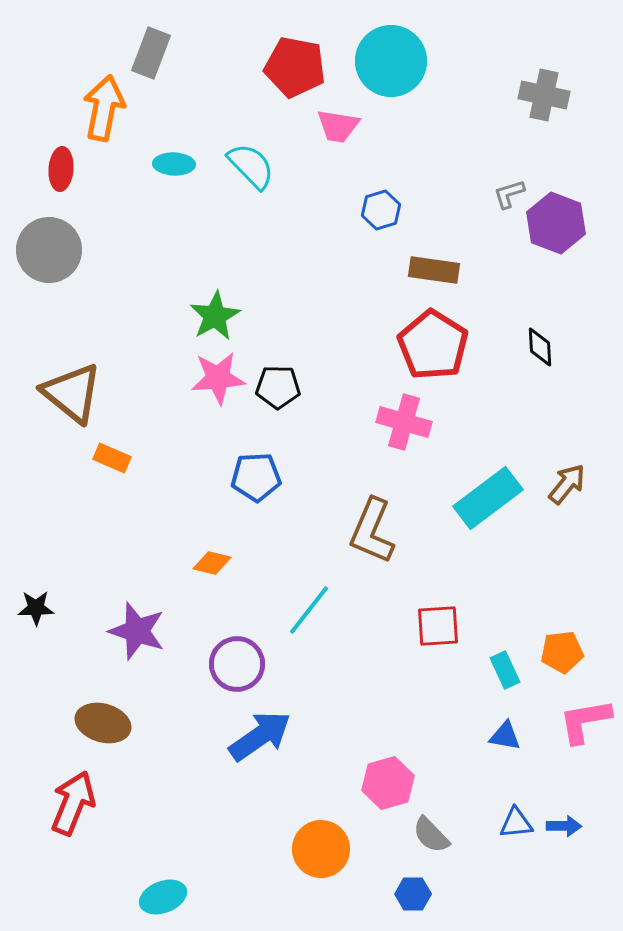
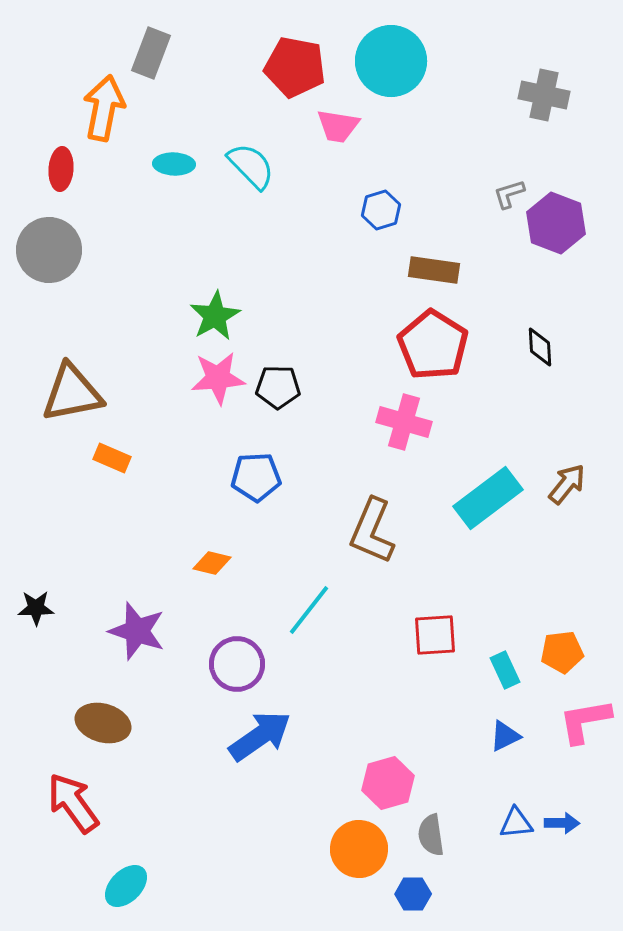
brown triangle at (72, 393): rotated 50 degrees counterclockwise
red square at (438, 626): moved 3 px left, 9 px down
blue triangle at (505, 736): rotated 36 degrees counterclockwise
red arrow at (73, 803): rotated 58 degrees counterclockwise
blue arrow at (564, 826): moved 2 px left, 3 px up
gray semicircle at (431, 835): rotated 36 degrees clockwise
orange circle at (321, 849): moved 38 px right
cyan ellipse at (163, 897): moved 37 px left, 11 px up; rotated 24 degrees counterclockwise
